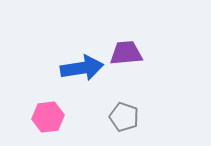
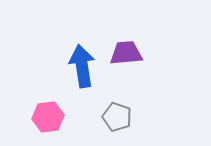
blue arrow: moved 2 px up; rotated 90 degrees counterclockwise
gray pentagon: moved 7 px left
